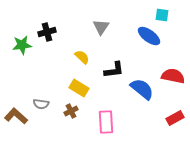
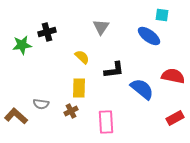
yellow rectangle: rotated 60 degrees clockwise
